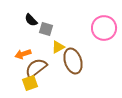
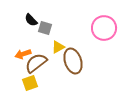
gray square: moved 1 px left, 1 px up
brown semicircle: moved 5 px up
